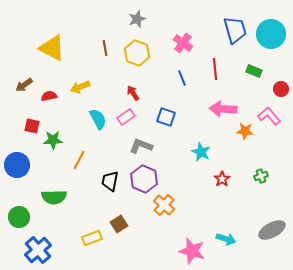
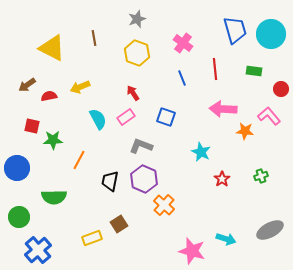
brown line: moved 11 px left, 10 px up
green rectangle: rotated 14 degrees counterclockwise
brown arrow: moved 3 px right
blue circle: moved 3 px down
gray ellipse: moved 2 px left
